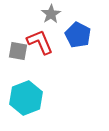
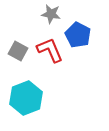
gray star: rotated 30 degrees counterclockwise
red L-shape: moved 10 px right, 8 px down
gray square: rotated 18 degrees clockwise
